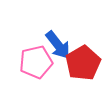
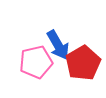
blue arrow: rotated 8 degrees clockwise
